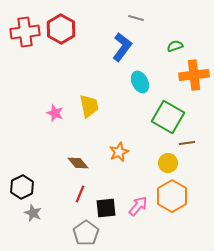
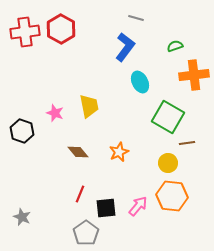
blue L-shape: moved 3 px right
brown diamond: moved 11 px up
black hexagon: moved 56 px up; rotated 15 degrees counterclockwise
orange hexagon: rotated 24 degrees counterclockwise
gray star: moved 11 px left, 4 px down
